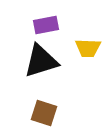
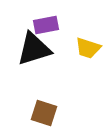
yellow trapezoid: rotated 16 degrees clockwise
black triangle: moved 7 px left, 12 px up
